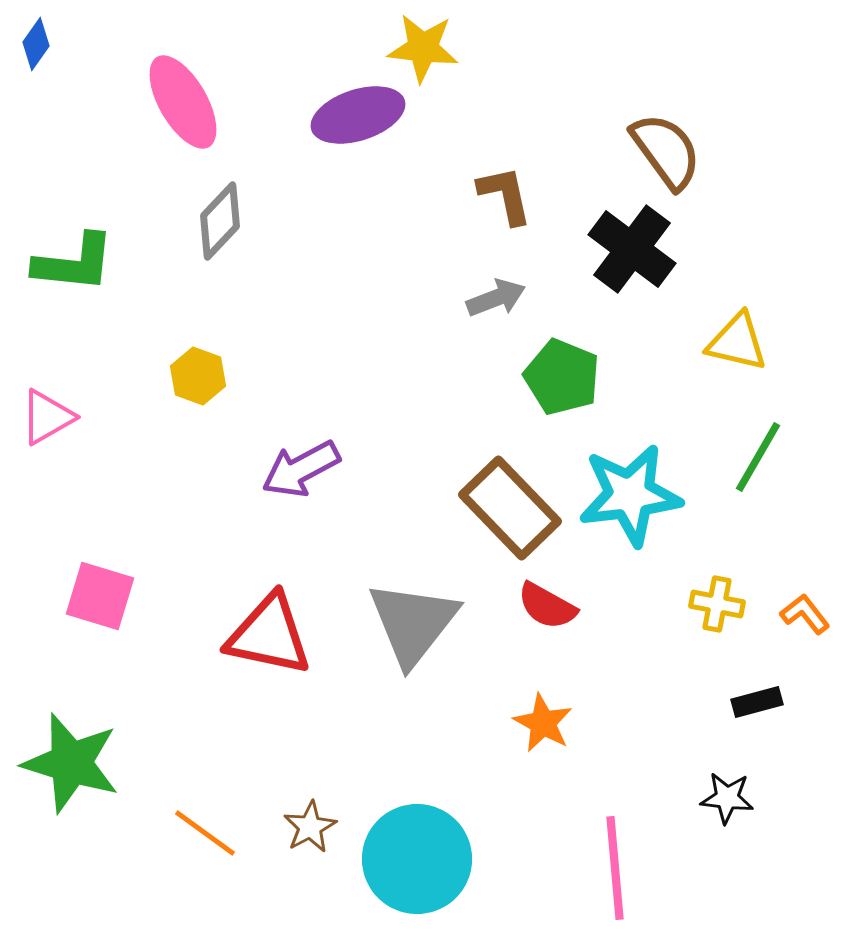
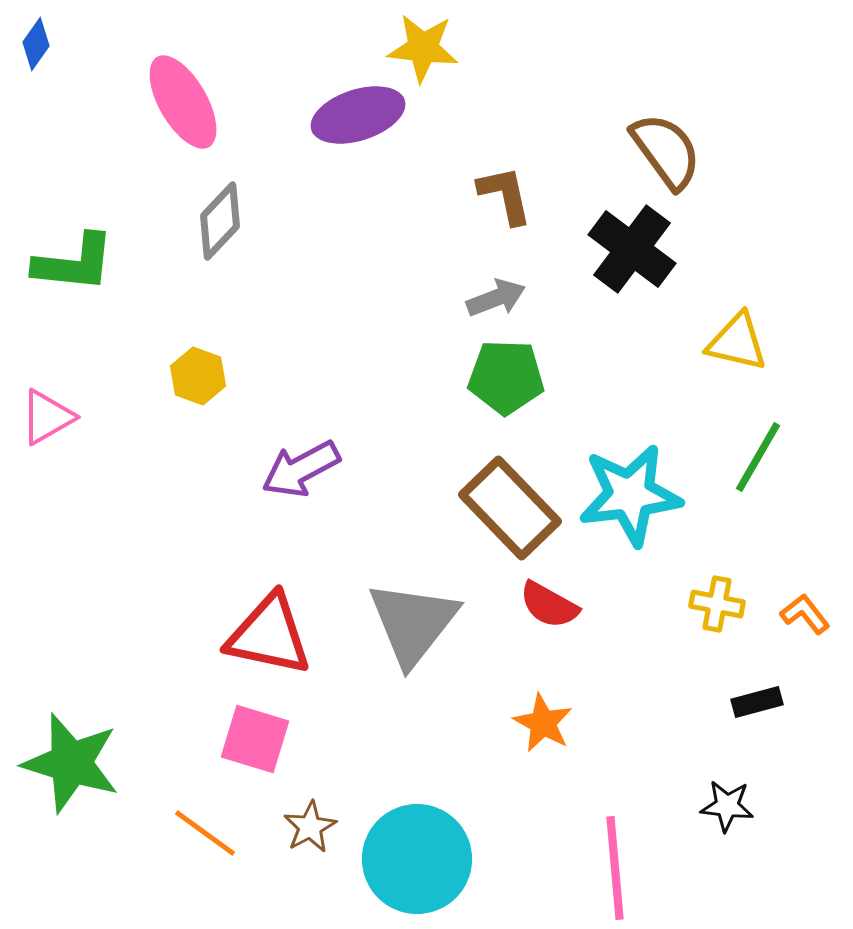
green pentagon: moved 56 px left; rotated 20 degrees counterclockwise
pink square: moved 155 px right, 143 px down
red semicircle: moved 2 px right, 1 px up
black star: moved 8 px down
